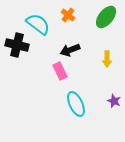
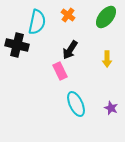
cyan semicircle: moved 1 px left, 2 px up; rotated 65 degrees clockwise
black arrow: rotated 36 degrees counterclockwise
purple star: moved 3 px left, 7 px down
